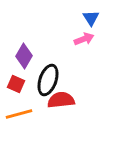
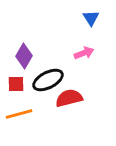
pink arrow: moved 14 px down
black ellipse: rotated 44 degrees clockwise
red square: rotated 24 degrees counterclockwise
red semicircle: moved 8 px right, 2 px up; rotated 8 degrees counterclockwise
